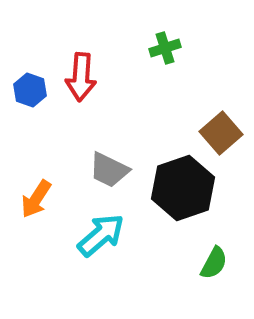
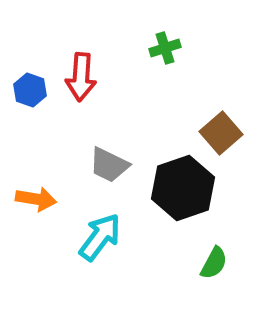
gray trapezoid: moved 5 px up
orange arrow: rotated 114 degrees counterclockwise
cyan arrow: moved 1 px left, 2 px down; rotated 12 degrees counterclockwise
